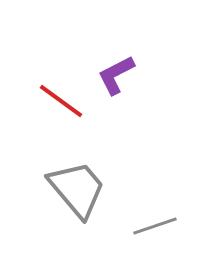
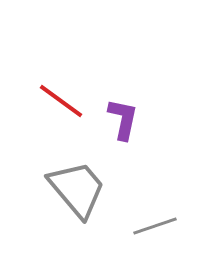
purple L-shape: moved 7 px right, 44 px down; rotated 129 degrees clockwise
